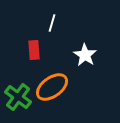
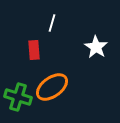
white star: moved 11 px right, 8 px up
green cross: rotated 20 degrees counterclockwise
